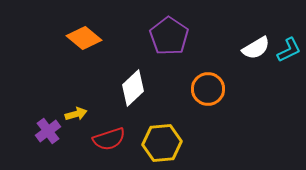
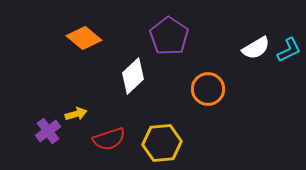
white diamond: moved 12 px up
